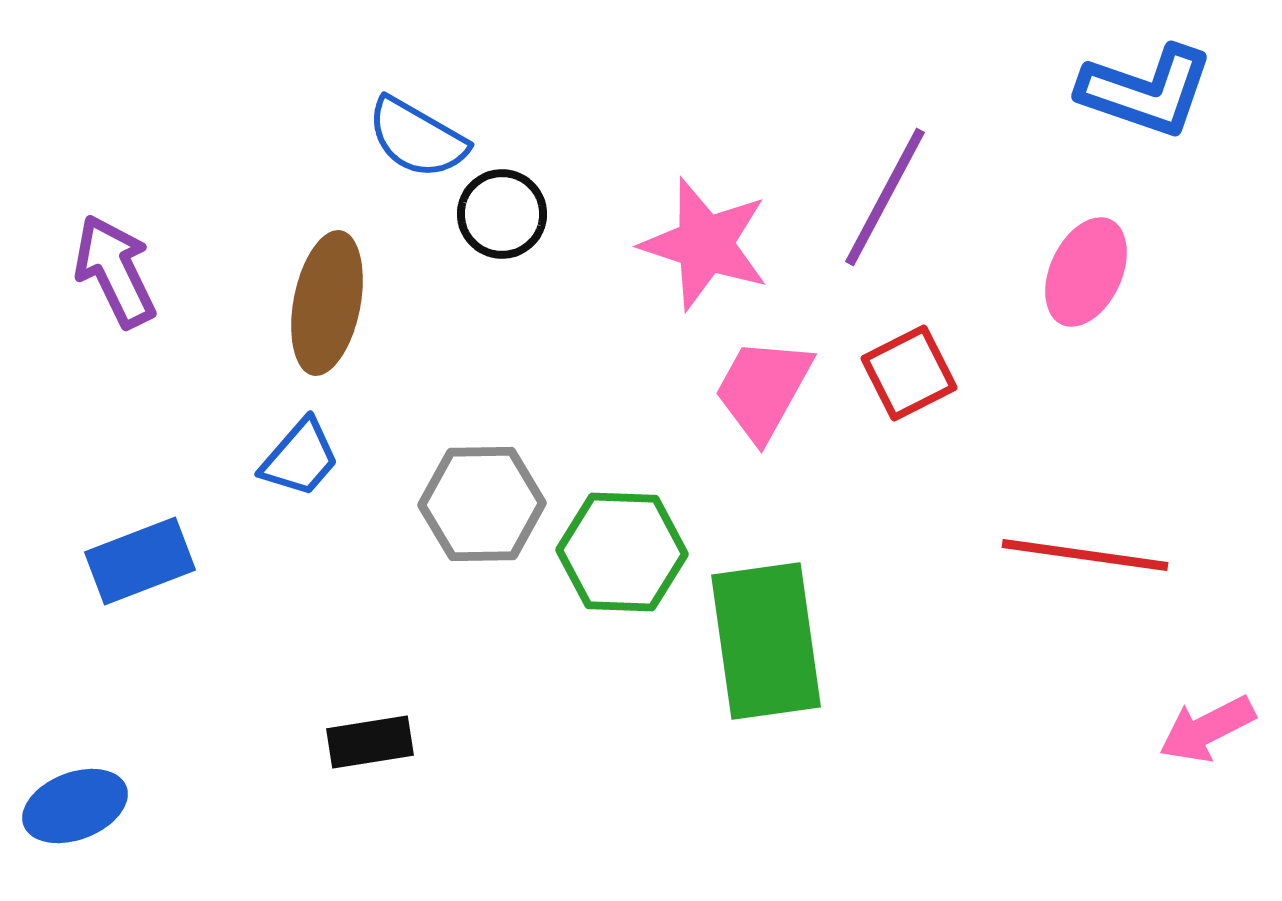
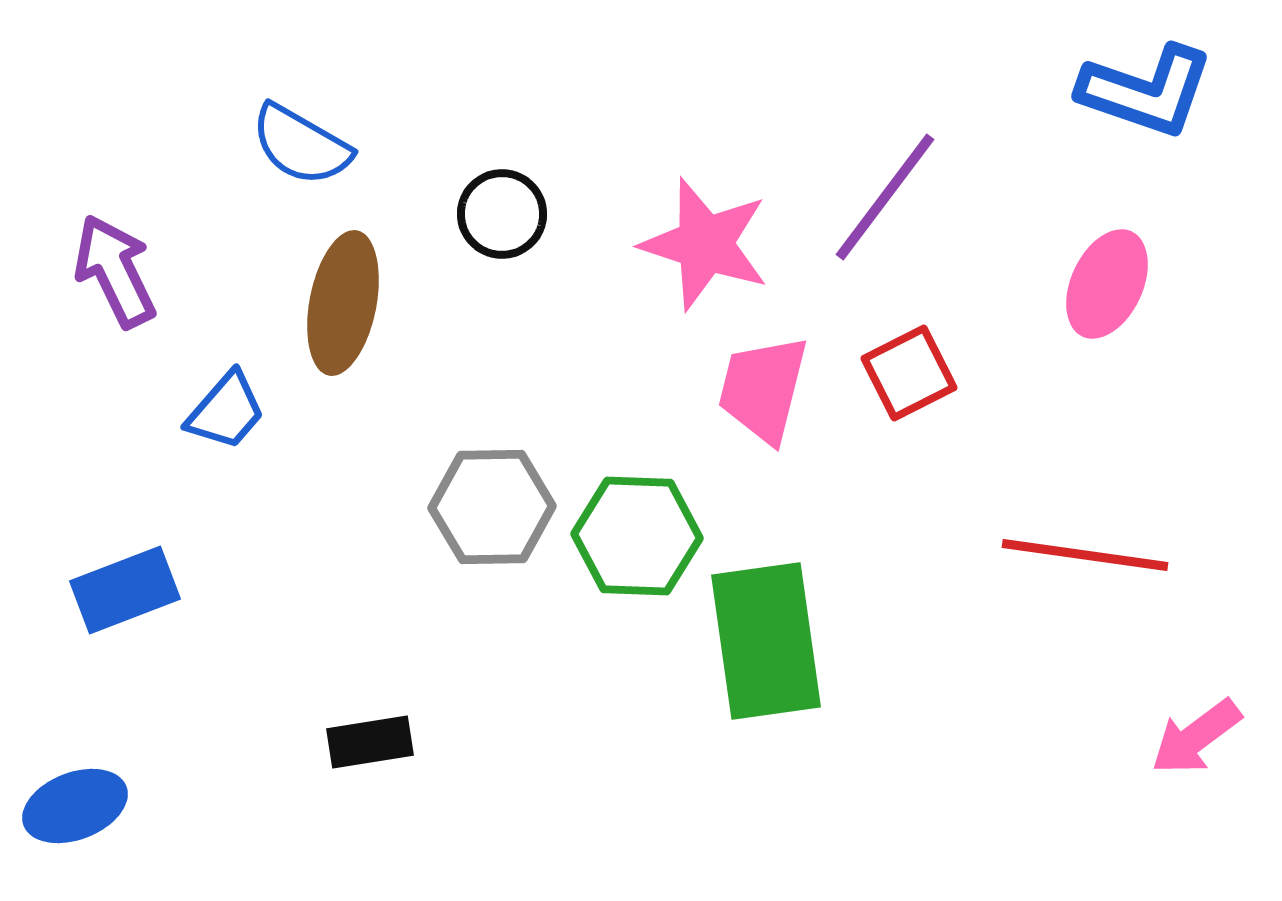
blue semicircle: moved 116 px left, 7 px down
purple line: rotated 9 degrees clockwise
pink ellipse: moved 21 px right, 12 px down
brown ellipse: moved 16 px right
pink trapezoid: rotated 15 degrees counterclockwise
blue trapezoid: moved 74 px left, 47 px up
gray hexagon: moved 10 px right, 3 px down
green hexagon: moved 15 px right, 16 px up
blue rectangle: moved 15 px left, 29 px down
pink arrow: moved 11 px left, 8 px down; rotated 10 degrees counterclockwise
